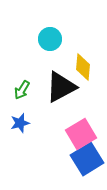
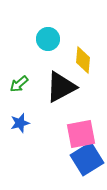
cyan circle: moved 2 px left
yellow diamond: moved 7 px up
green arrow: moved 3 px left, 6 px up; rotated 18 degrees clockwise
pink square: rotated 20 degrees clockwise
